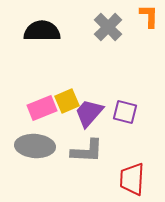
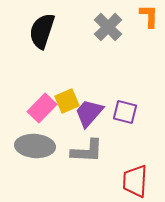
black semicircle: rotated 72 degrees counterclockwise
pink rectangle: rotated 24 degrees counterclockwise
red trapezoid: moved 3 px right, 2 px down
